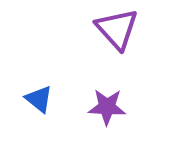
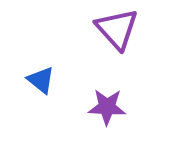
blue triangle: moved 2 px right, 19 px up
